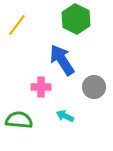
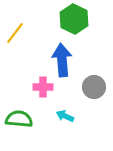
green hexagon: moved 2 px left
yellow line: moved 2 px left, 8 px down
blue arrow: rotated 28 degrees clockwise
pink cross: moved 2 px right
green semicircle: moved 1 px up
